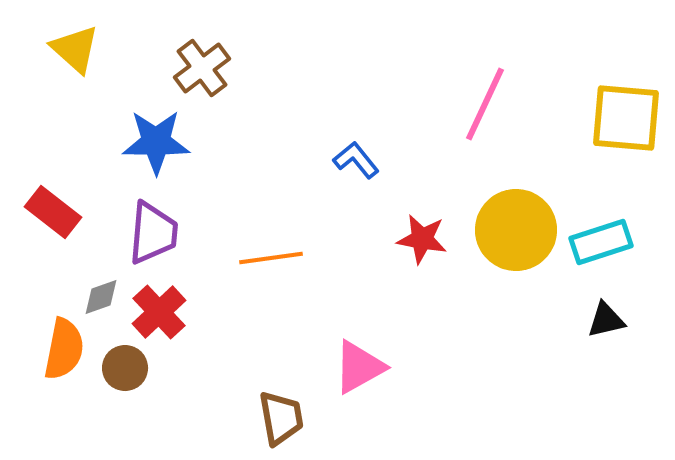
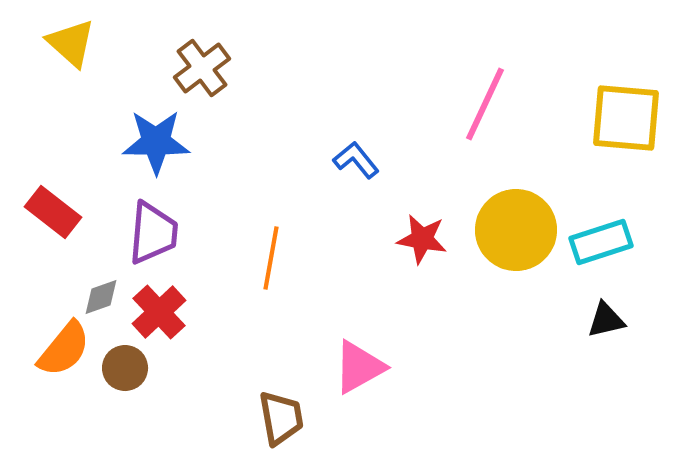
yellow triangle: moved 4 px left, 6 px up
orange line: rotated 72 degrees counterclockwise
orange semicircle: rotated 28 degrees clockwise
